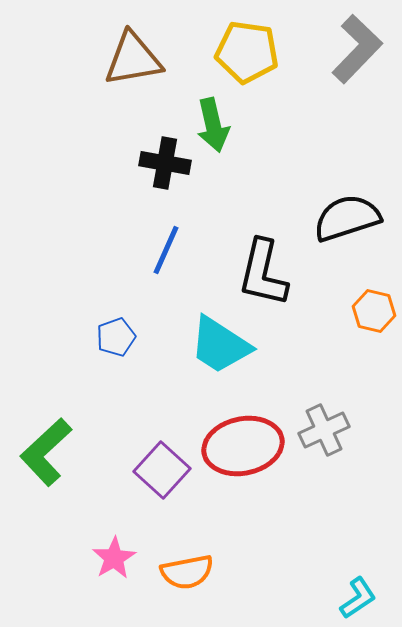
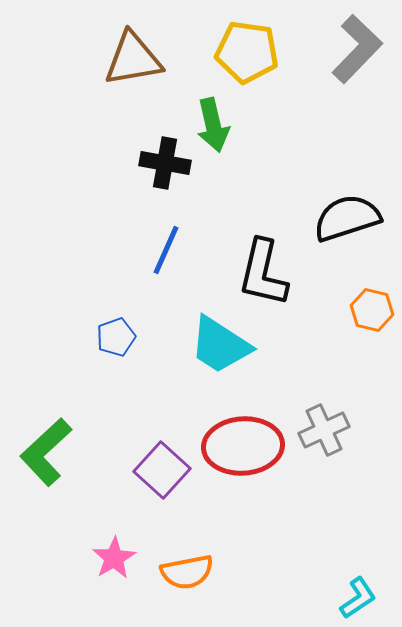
orange hexagon: moved 2 px left, 1 px up
red ellipse: rotated 8 degrees clockwise
